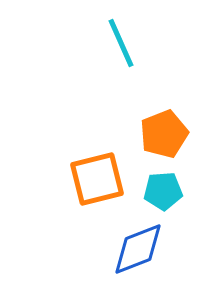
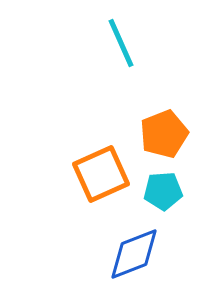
orange square: moved 4 px right, 5 px up; rotated 10 degrees counterclockwise
blue diamond: moved 4 px left, 5 px down
